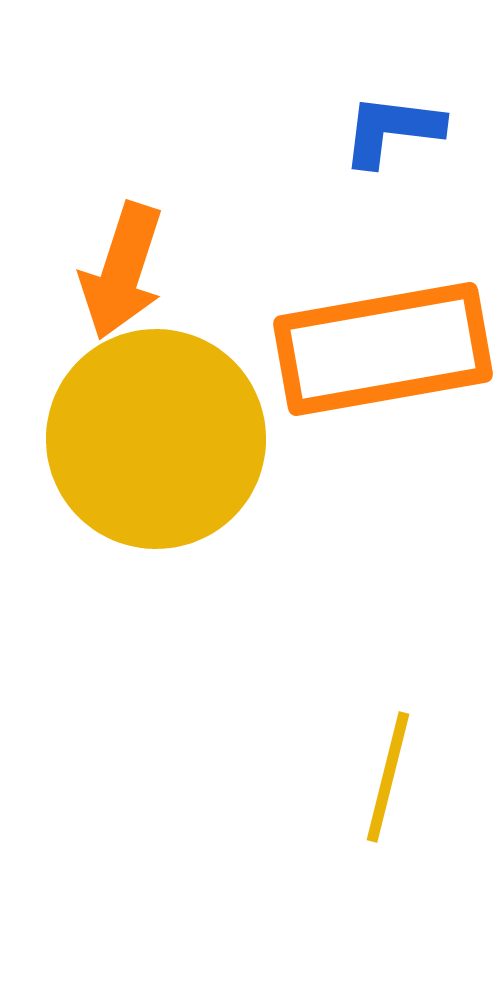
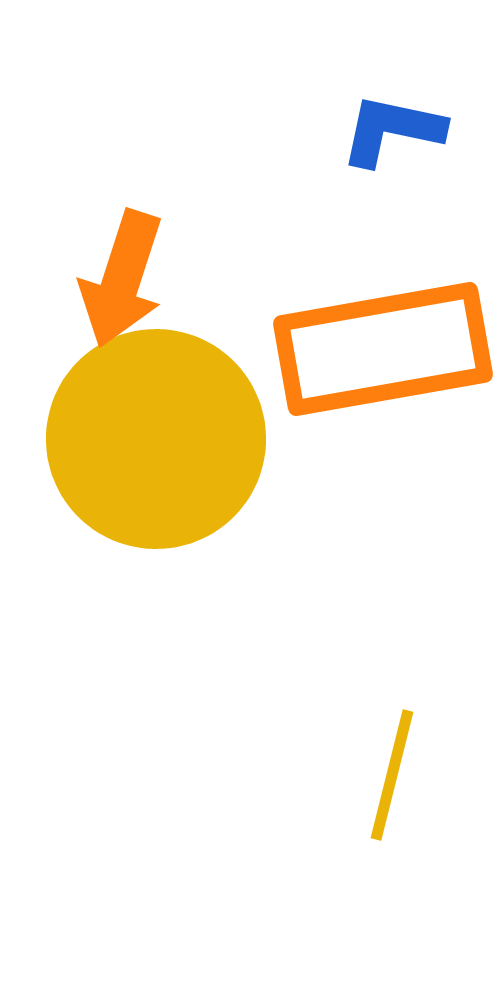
blue L-shape: rotated 5 degrees clockwise
orange arrow: moved 8 px down
yellow line: moved 4 px right, 2 px up
